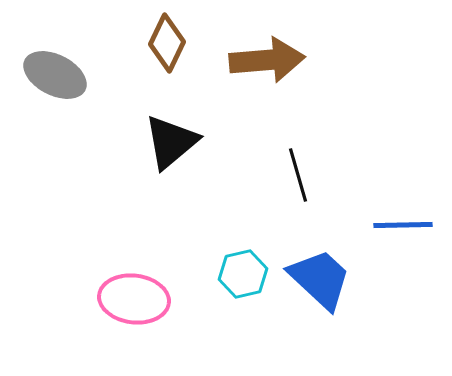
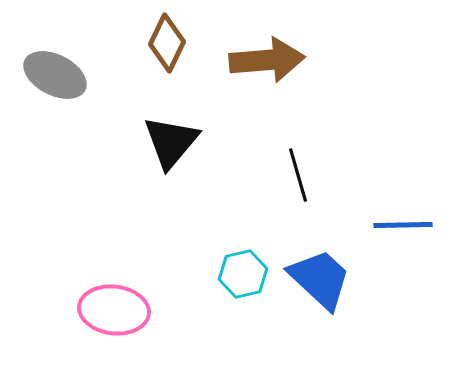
black triangle: rotated 10 degrees counterclockwise
pink ellipse: moved 20 px left, 11 px down
